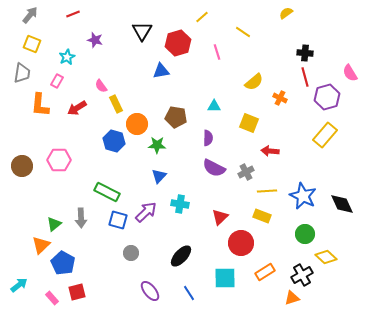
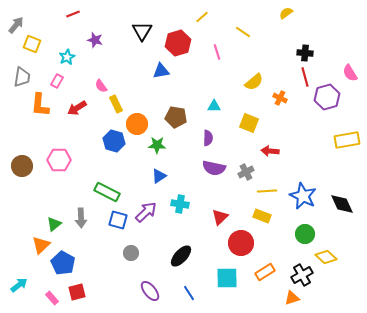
gray arrow at (30, 15): moved 14 px left, 10 px down
gray trapezoid at (22, 73): moved 4 px down
yellow rectangle at (325, 135): moved 22 px right, 5 px down; rotated 40 degrees clockwise
purple semicircle at (214, 168): rotated 15 degrees counterclockwise
blue triangle at (159, 176): rotated 14 degrees clockwise
cyan square at (225, 278): moved 2 px right
